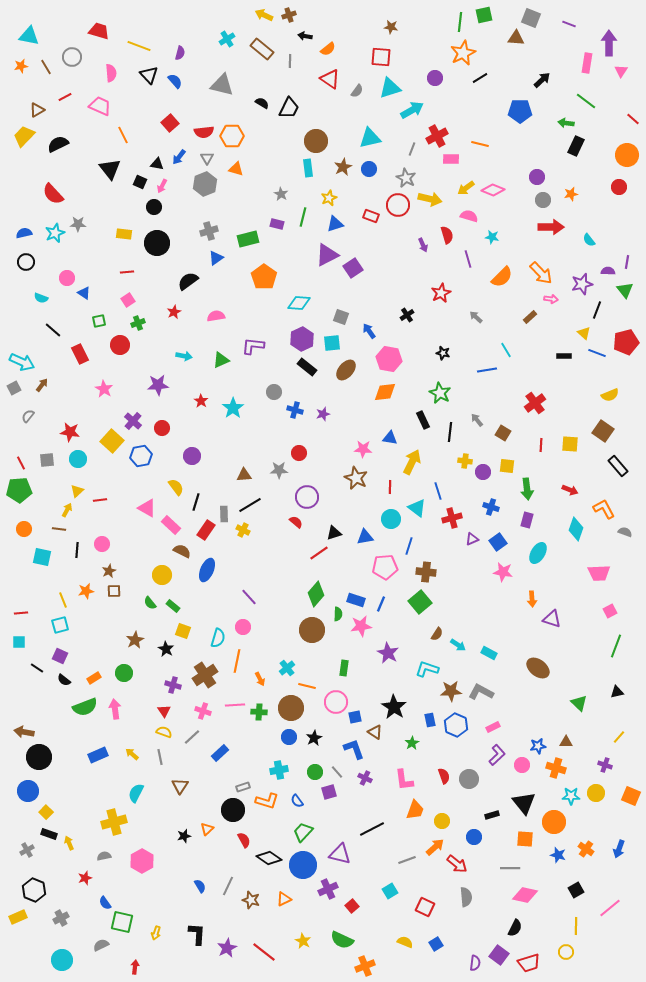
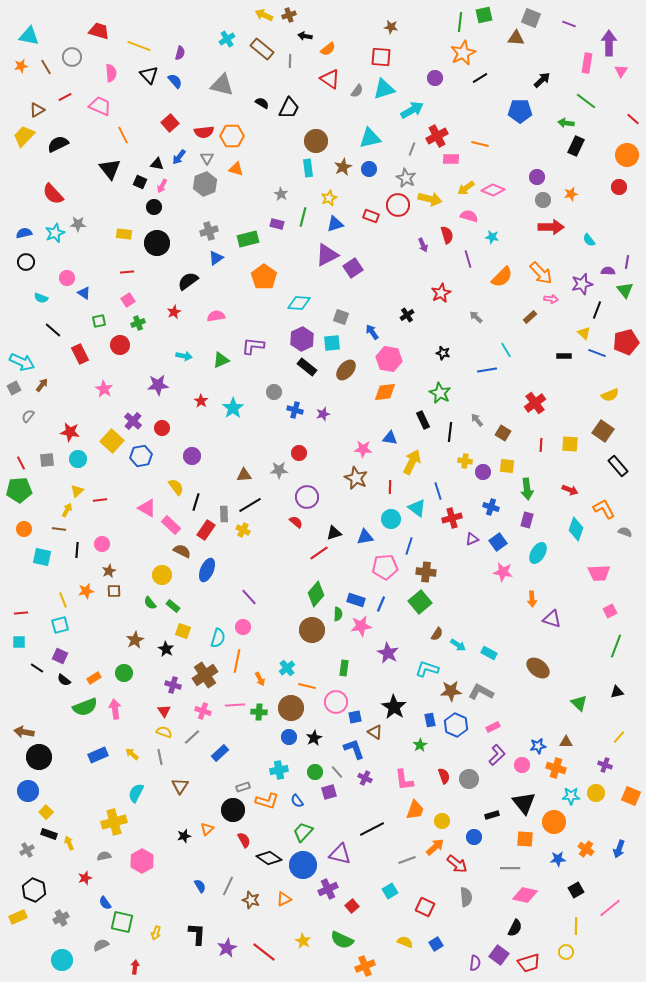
cyan triangle at (390, 88): moved 6 px left, 1 px down
blue arrow at (369, 331): moved 3 px right, 1 px down
green star at (412, 743): moved 8 px right, 2 px down
blue star at (558, 855): moved 4 px down; rotated 21 degrees counterclockwise
